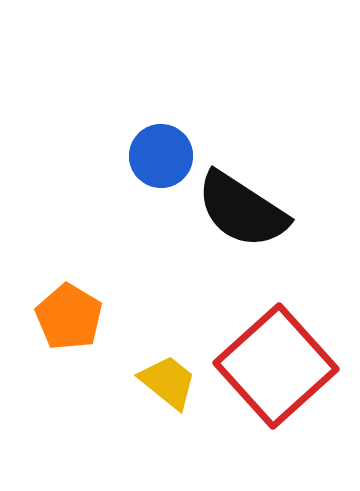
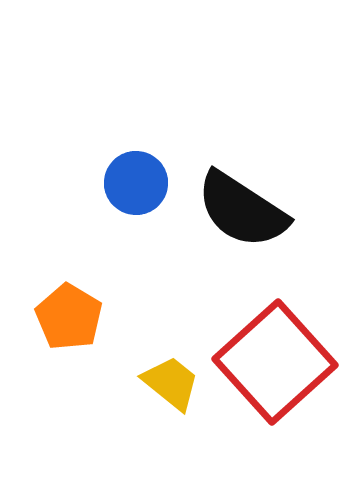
blue circle: moved 25 px left, 27 px down
red square: moved 1 px left, 4 px up
yellow trapezoid: moved 3 px right, 1 px down
